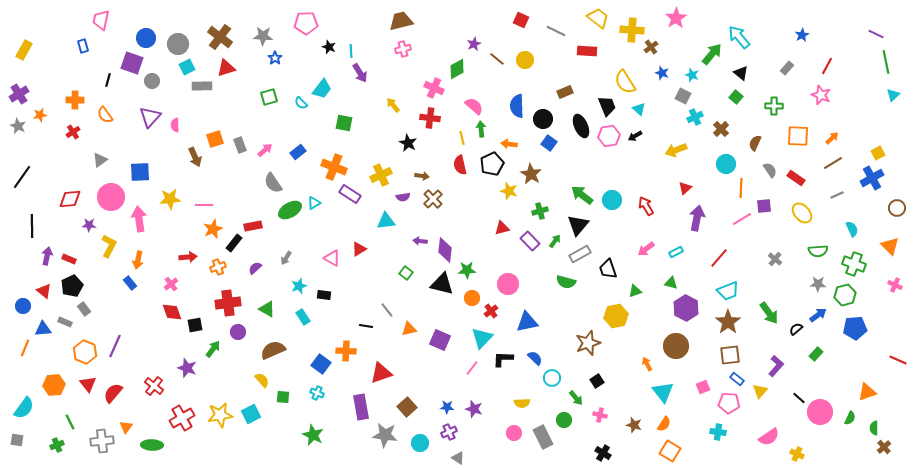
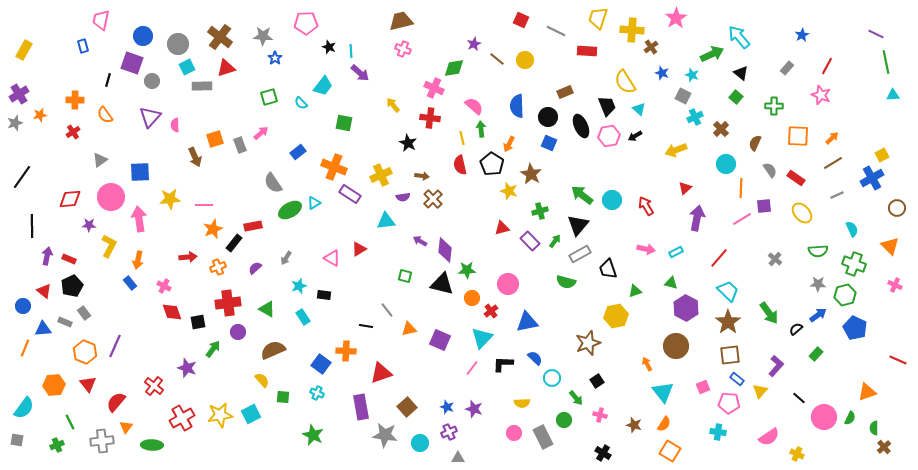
yellow trapezoid at (598, 18): rotated 110 degrees counterclockwise
blue circle at (146, 38): moved 3 px left, 2 px up
pink cross at (403, 49): rotated 35 degrees clockwise
green arrow at (712, 54): rotated 25 degrees clockwise
green diamond at (457, 69): moved 3 px left, 1 px up; rotated 20 degrees clockwise
purple arrow at (360, 73): rotated 18 degrees counterclockwise
cyan trapezoid at (322, 89): moved 1 px right, 3 px up
cyan triangle at (893, 95): rotated 40 degrees clockwise
black circle at (543, 119): moved 5 px right, 2 px up
gray star at (18, 126): moved 3 px left, 3 px up; rotated 28 degrees clockwise
blue square at (549, 143): rotated 14 degrees counterclockwise
orange arrow at (509, 144): rotated 70 degrees counterclockwise
pink arrow at (265, 150): moved 4 px left, 17 px up
yellow square at (878, 153): moved 4 px right, 2 px down
black pentagon at (492, 164): rotated 15 degrees counterclockwise
purple arrow at (420, 241): rotated 24 degrees clockwise
pink arrow at (646, 249): rotated 132 degrees counterclockwise
green square at (406, 273): moved 1 px left, 3 px down; rotated 24 degrees counterclockwise
pink cross at (171, 284): moved 7 px left, 2 px down; rotated 24 degrees counterclockwise
cyan trapezoid at (728, 291): rotated 115 degrees counterclockwise
gray rectangle at (84, 309): moved 4 px down
black square at (195, 325): moved 3 px right, 3 px up
blue pentagon at (855, 328): rotated 30 degrees clockwise
black L-shape at (503, 359): moved 5 px down
red semicircle at (113, 393): moved 3 px right, 9 px down
blue star at (447, 407): rotated 16 degrees clockwise
pink circle at (820, 412): moved 4 px right, 5 px down
gray triangle at (458, 458): rotated 32 degrees counterclockwise
